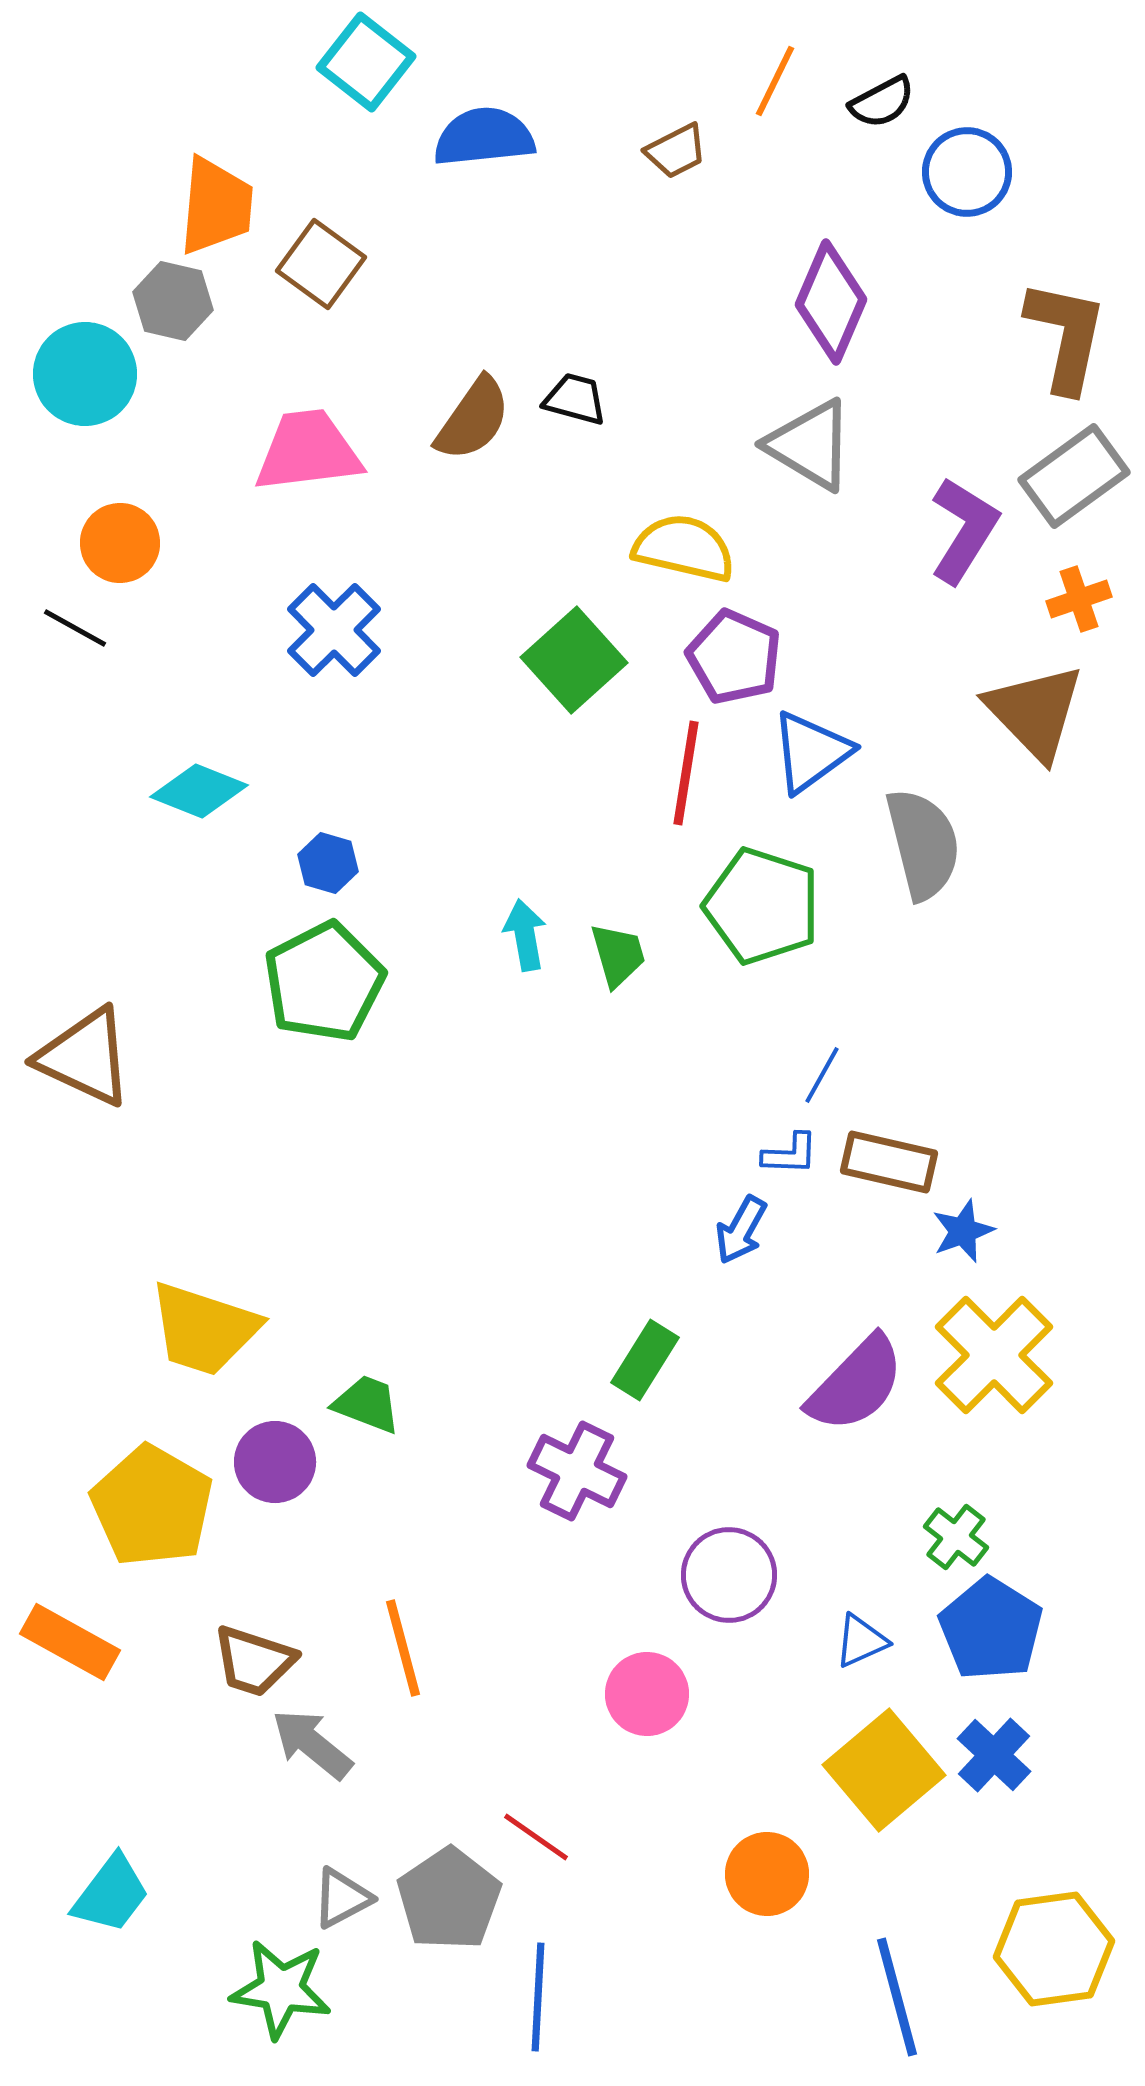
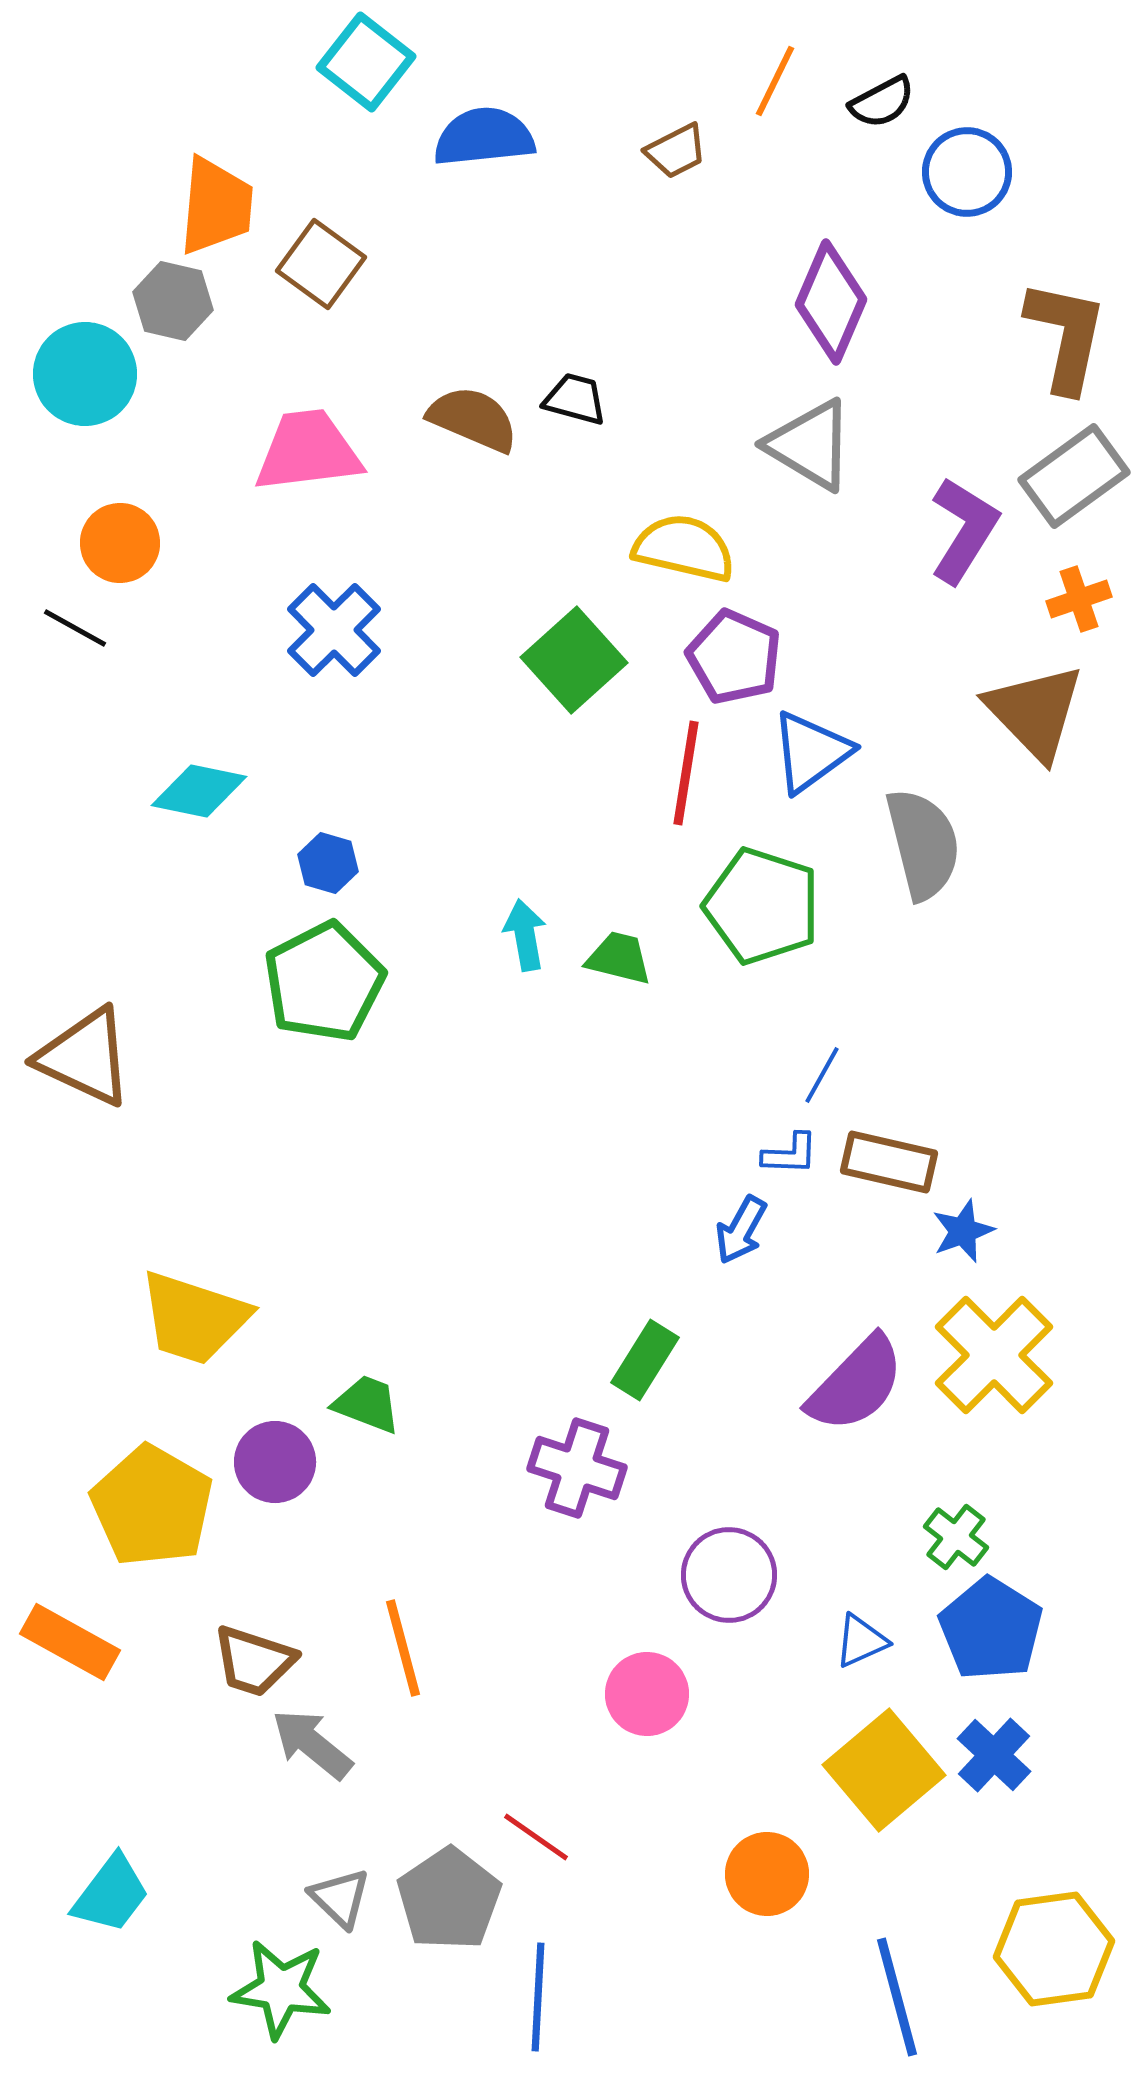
brown semicircle at (473, 419): rotated 102 degrees counterclockwise
cyan diamond at (199, 791): rotated 10 degrees counterclockwise
green trapezoid at (618, 955): moved 1 px right, 3 px down; rotated 60 degrees counterclockwise
yellow trapezoid at (204, 1329): moved 10 px left, 11 px up
purple cross at (577, 1471): moved 3 px up; rotated 8 degrees counterclockwise
gray triangle at (342, 1898): moved 2 px left; rotated 48 degrees counterclockwise
